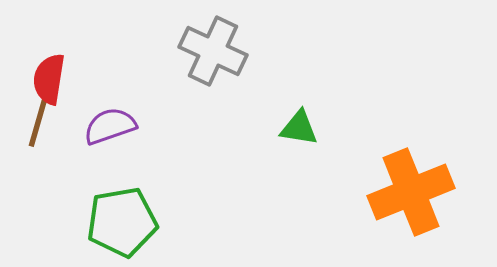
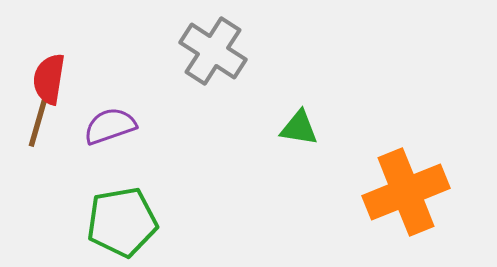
gray cross: rotated 8 degrees clockwise
orange cross: moved 5 px left
